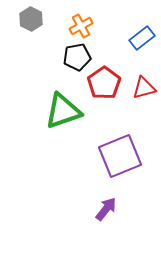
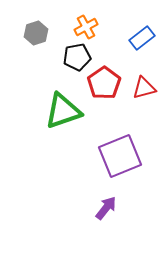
gray hexagon: moved 5 px right, 14 px down; rotated 15 degrees clockwise
orange cross: moved 5 px right, 1 px down
purple arrow: moved 1 px up
